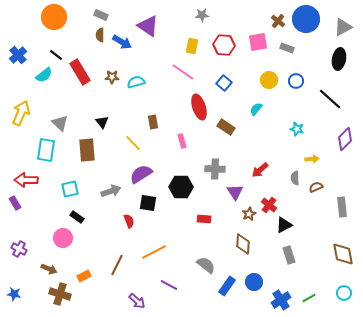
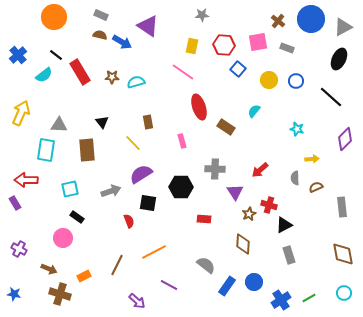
blue circle at (306, 19): moved 5 px right
brown semicircle at (100, 35): rotated 104 degrees clockwise
black ellipse at (339, 59): rotated 15 degrees clockwise
blue square at (224, 83): moved 14 px right, 14 px up
black line at (330, 99): moved 1 px right, 2 px up
cyan semicircle at (256, 109): moved 2 px left, 2 px down
brown rectangle at (153, 122): moved 5 px left
gray triangle at (60, 123): moved 1 px left, 2 px down; rotated 42 degrees counterclockwise
red cross at (269, 205): rotated 21 degrees counterclockwise
